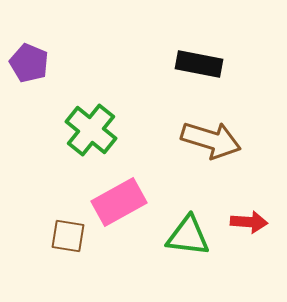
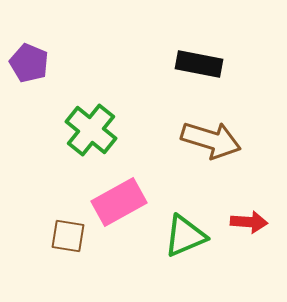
green triangle: moved 3 px left; rotated 30 degrees counterclockwise
